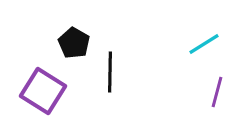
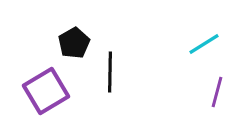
black pentagon: rotated 12 degrees clockwise
purple square: moved 3 px right; rotated 27 degrees clockwise
